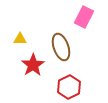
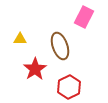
brown ellipse: moved 1 px left, 1 px up
red star: moved 2 px right, 4 px down
